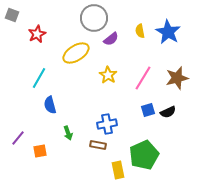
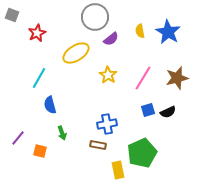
gray circle: moved 1 px right, 1 px up
red star: moved 1 px up
green arrow: moved 6 px left
orange square: rotated 24 degrees clockwise
green pentagon: moved 2 px left, 2 px up
